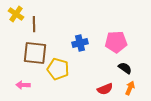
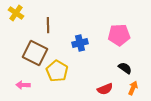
yellow cross: moved 1 px up
brown line: moved 14 px right, 1 px down
pink pentagon: moved 3 px right, 7 px up
brown square: rotated 20 degrees clockwise
yellow pentagon: moved 1 px left, 2 px down; rotated 15 degrees clockwise
orange arrow: moved 3 px right
